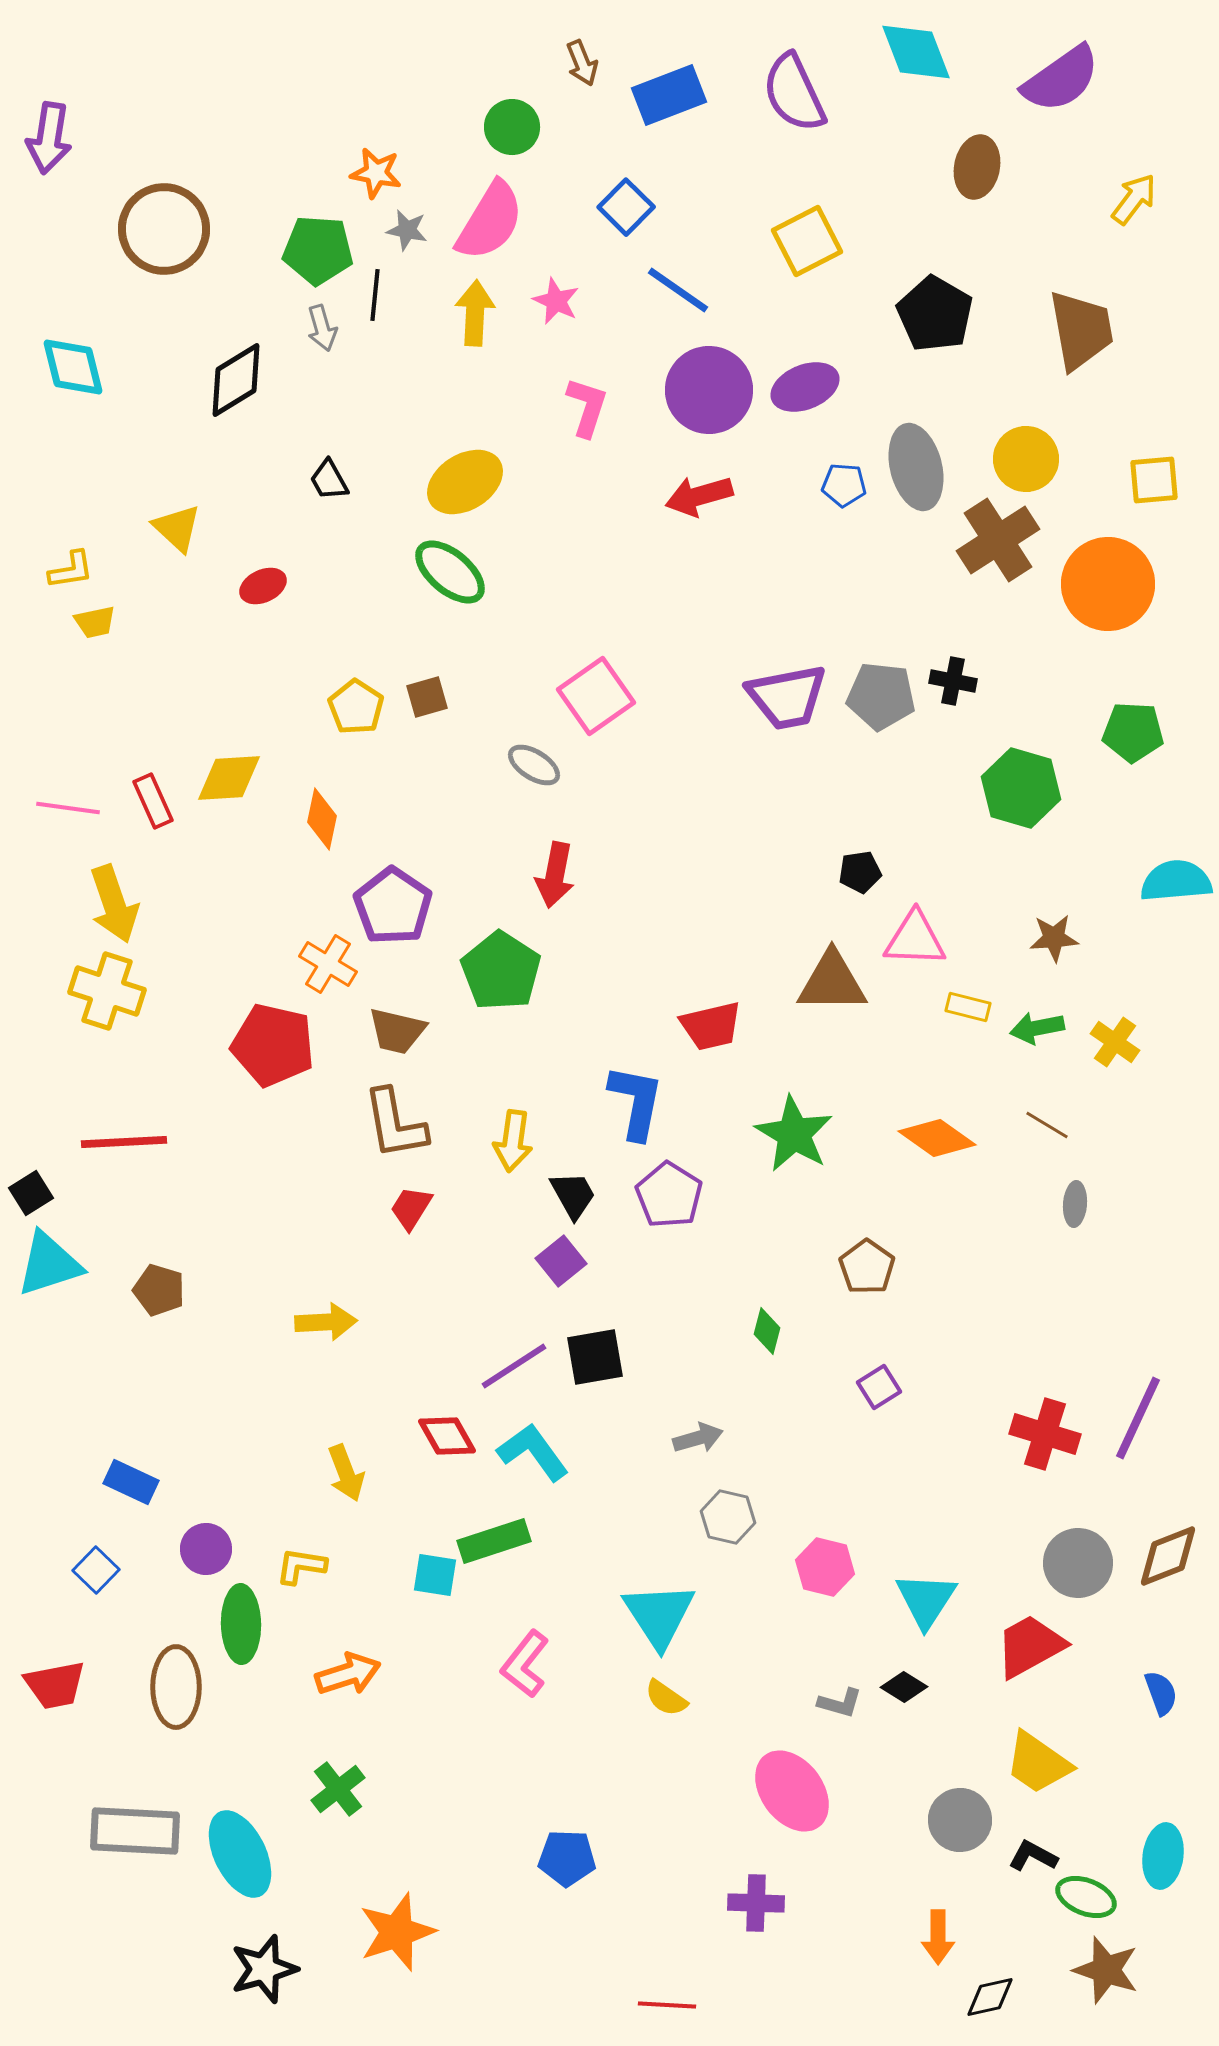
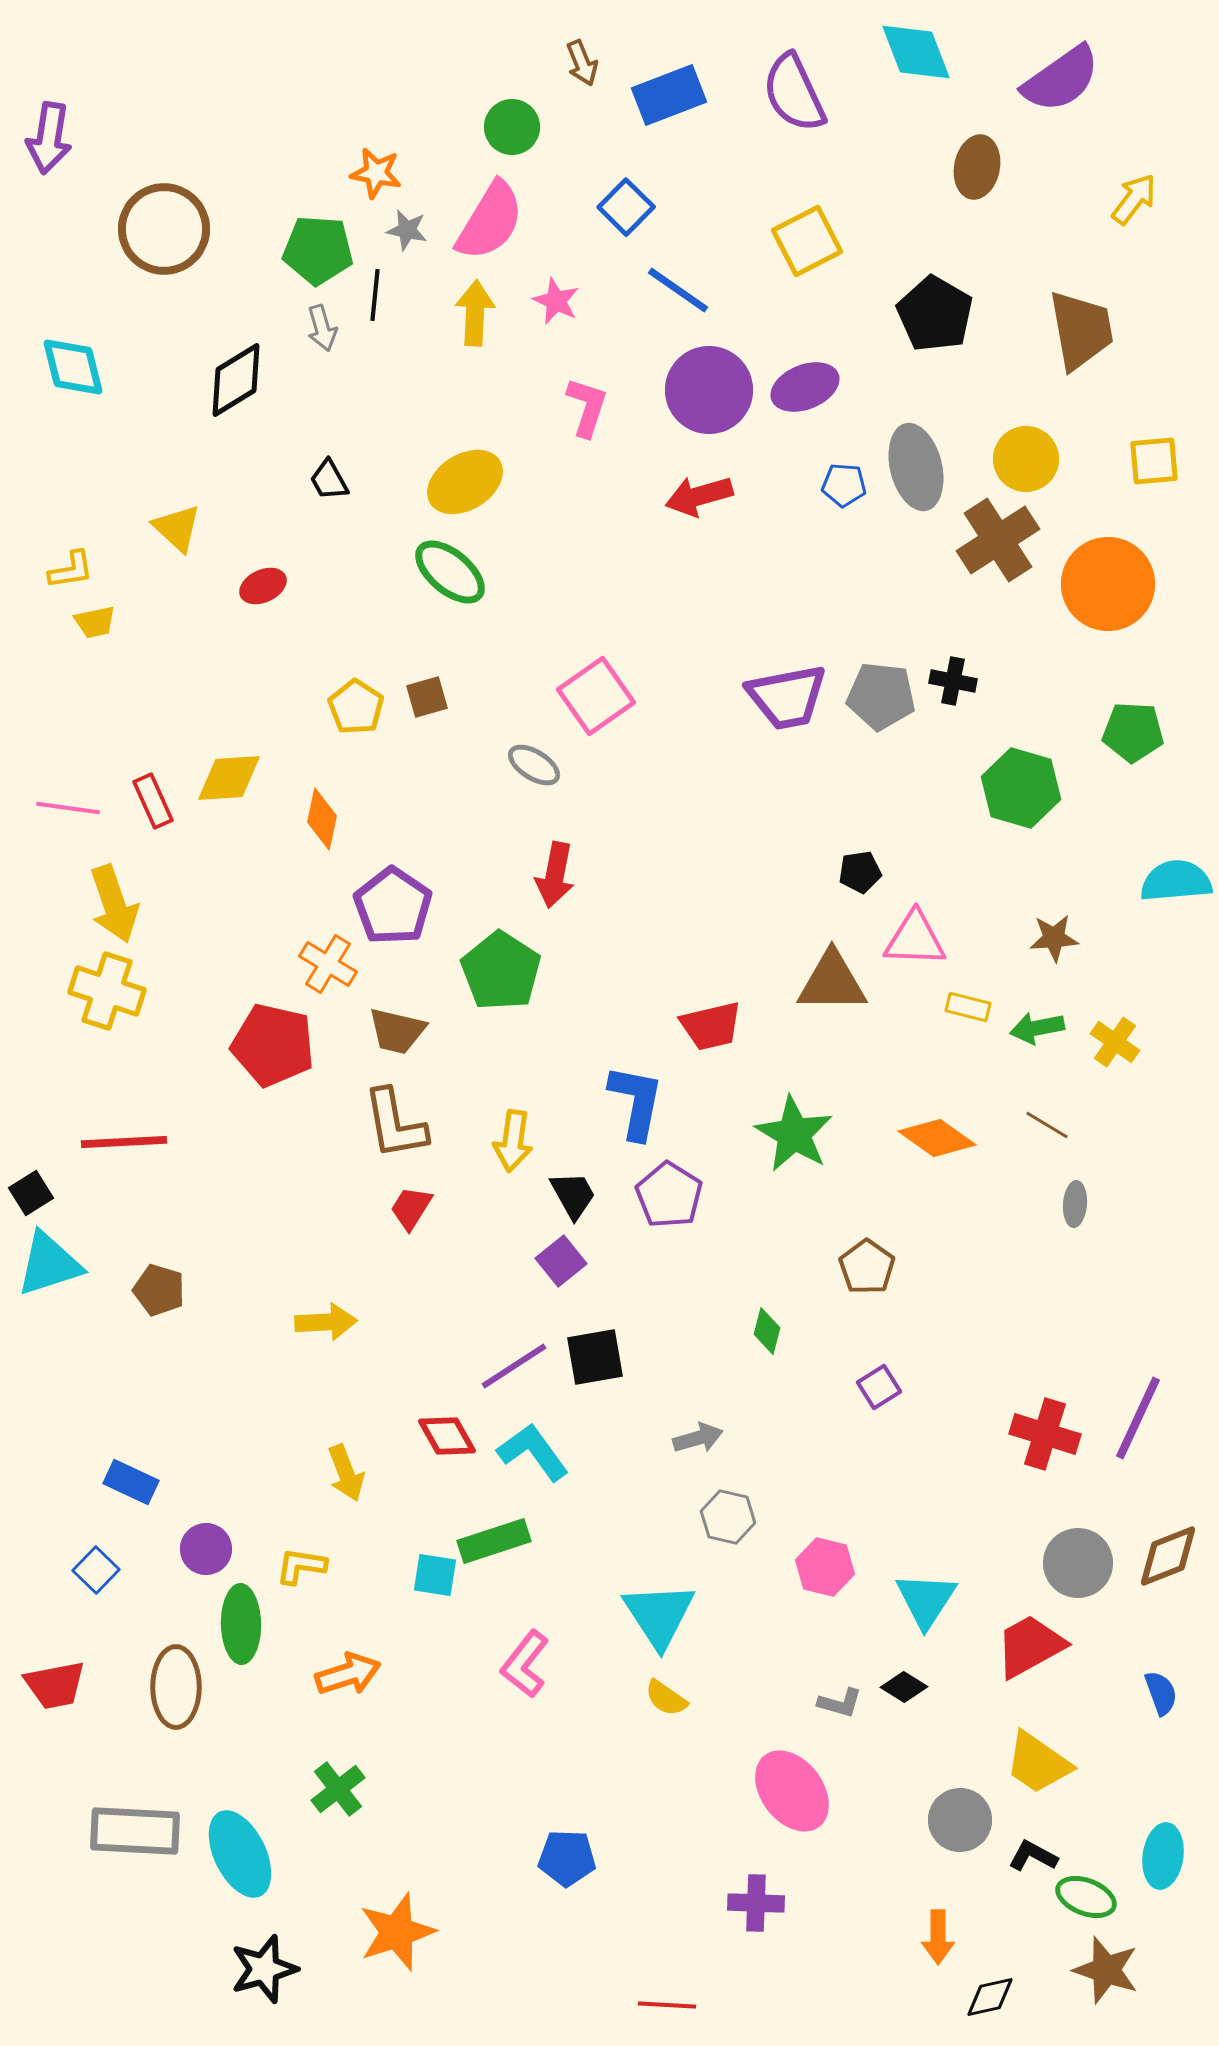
yellow square at (1154, 480): moved 19 px up
